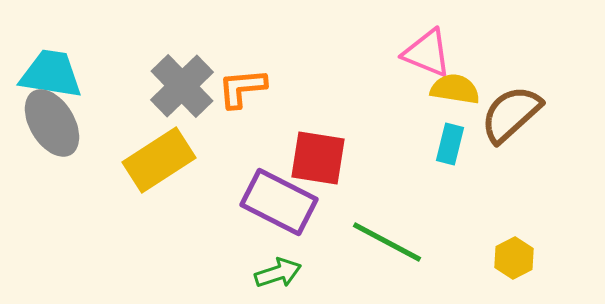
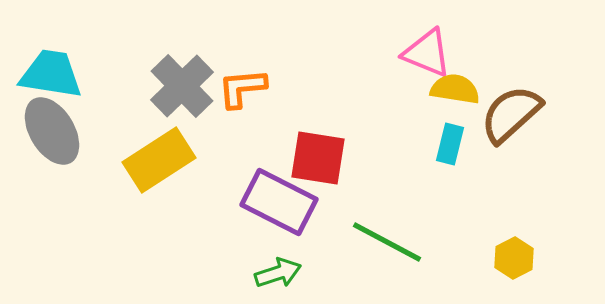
gray ellipse: moved 8 px down
